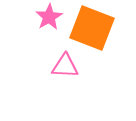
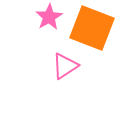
pink triangle: rotated 36 degrees counterclockwise
